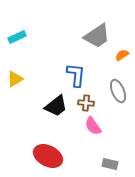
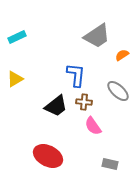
gray ellipse: rotated 25 degrees counterclockwise
brown cross: moved 2 px left, 1 px up
